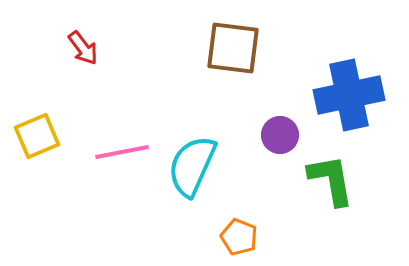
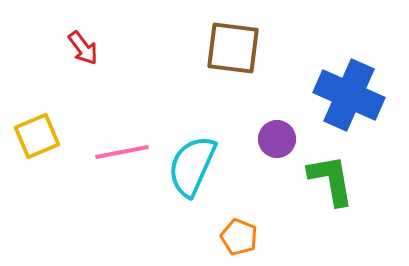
blue cross: rotated 36 degrees clockwise
purple circle: moved 3 px left, 4 px down
